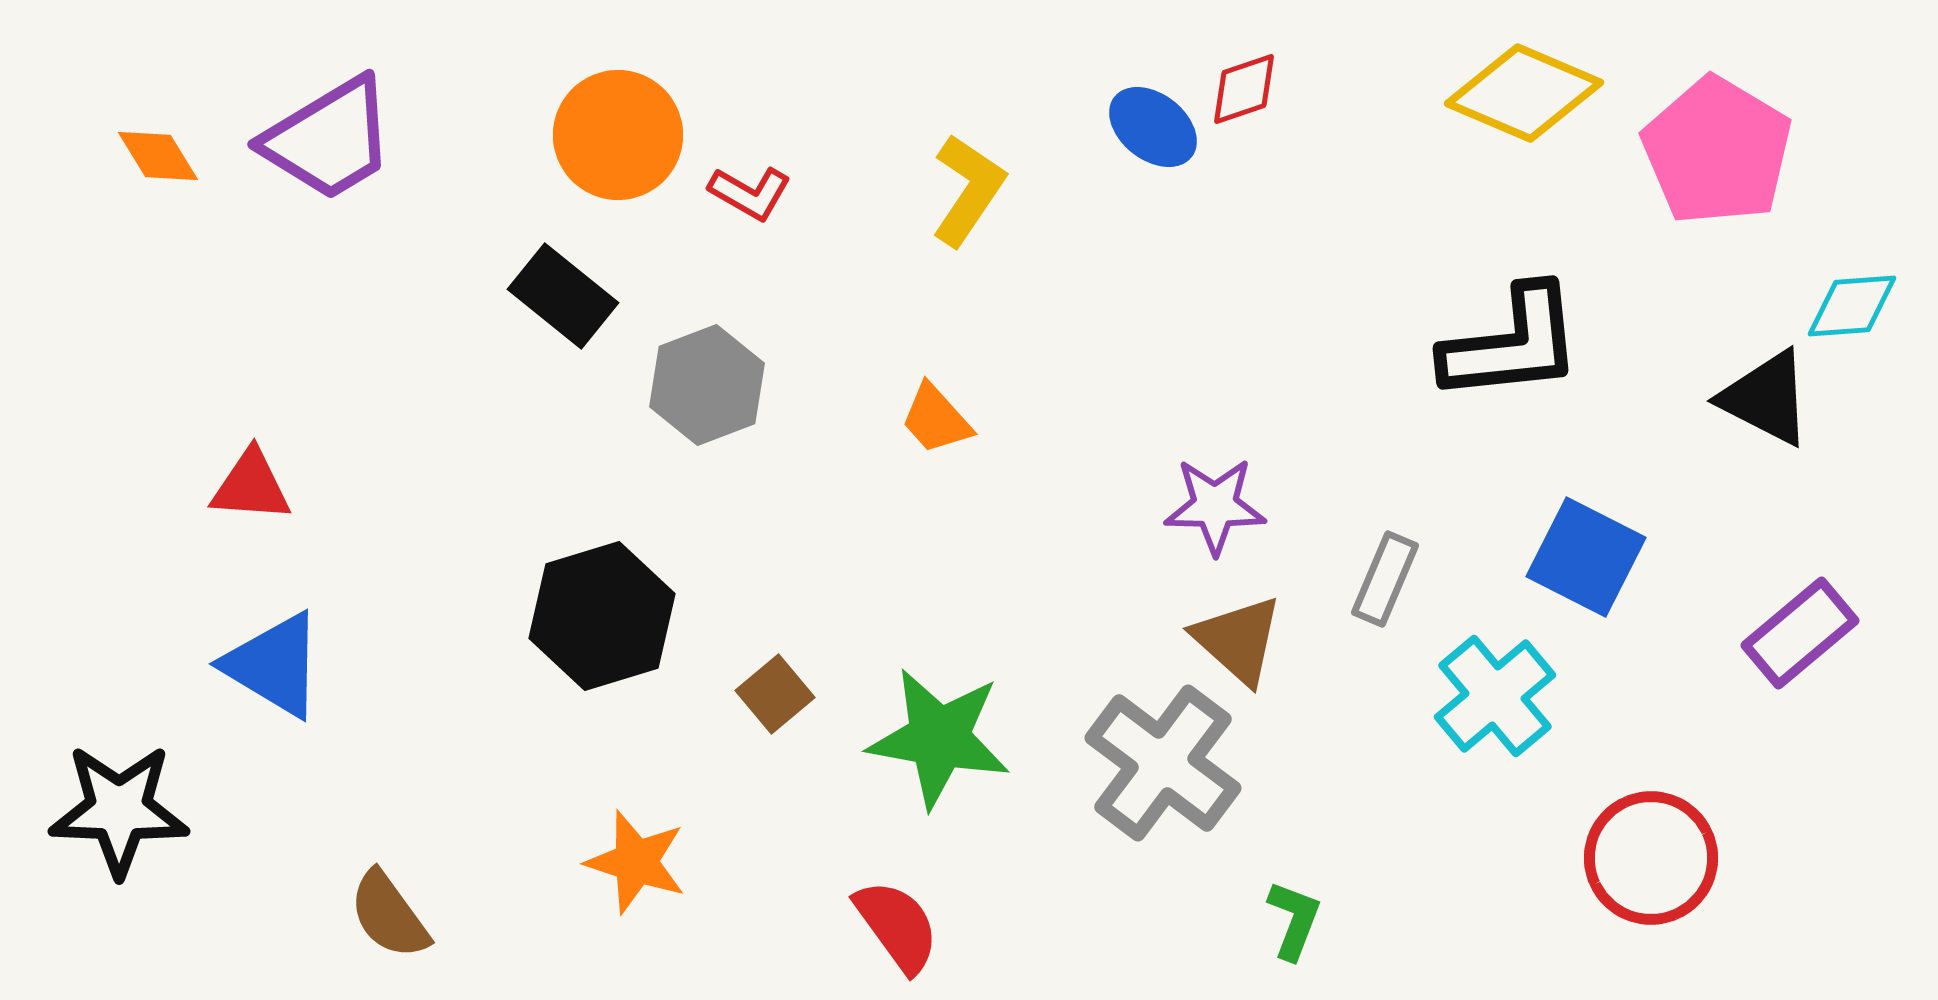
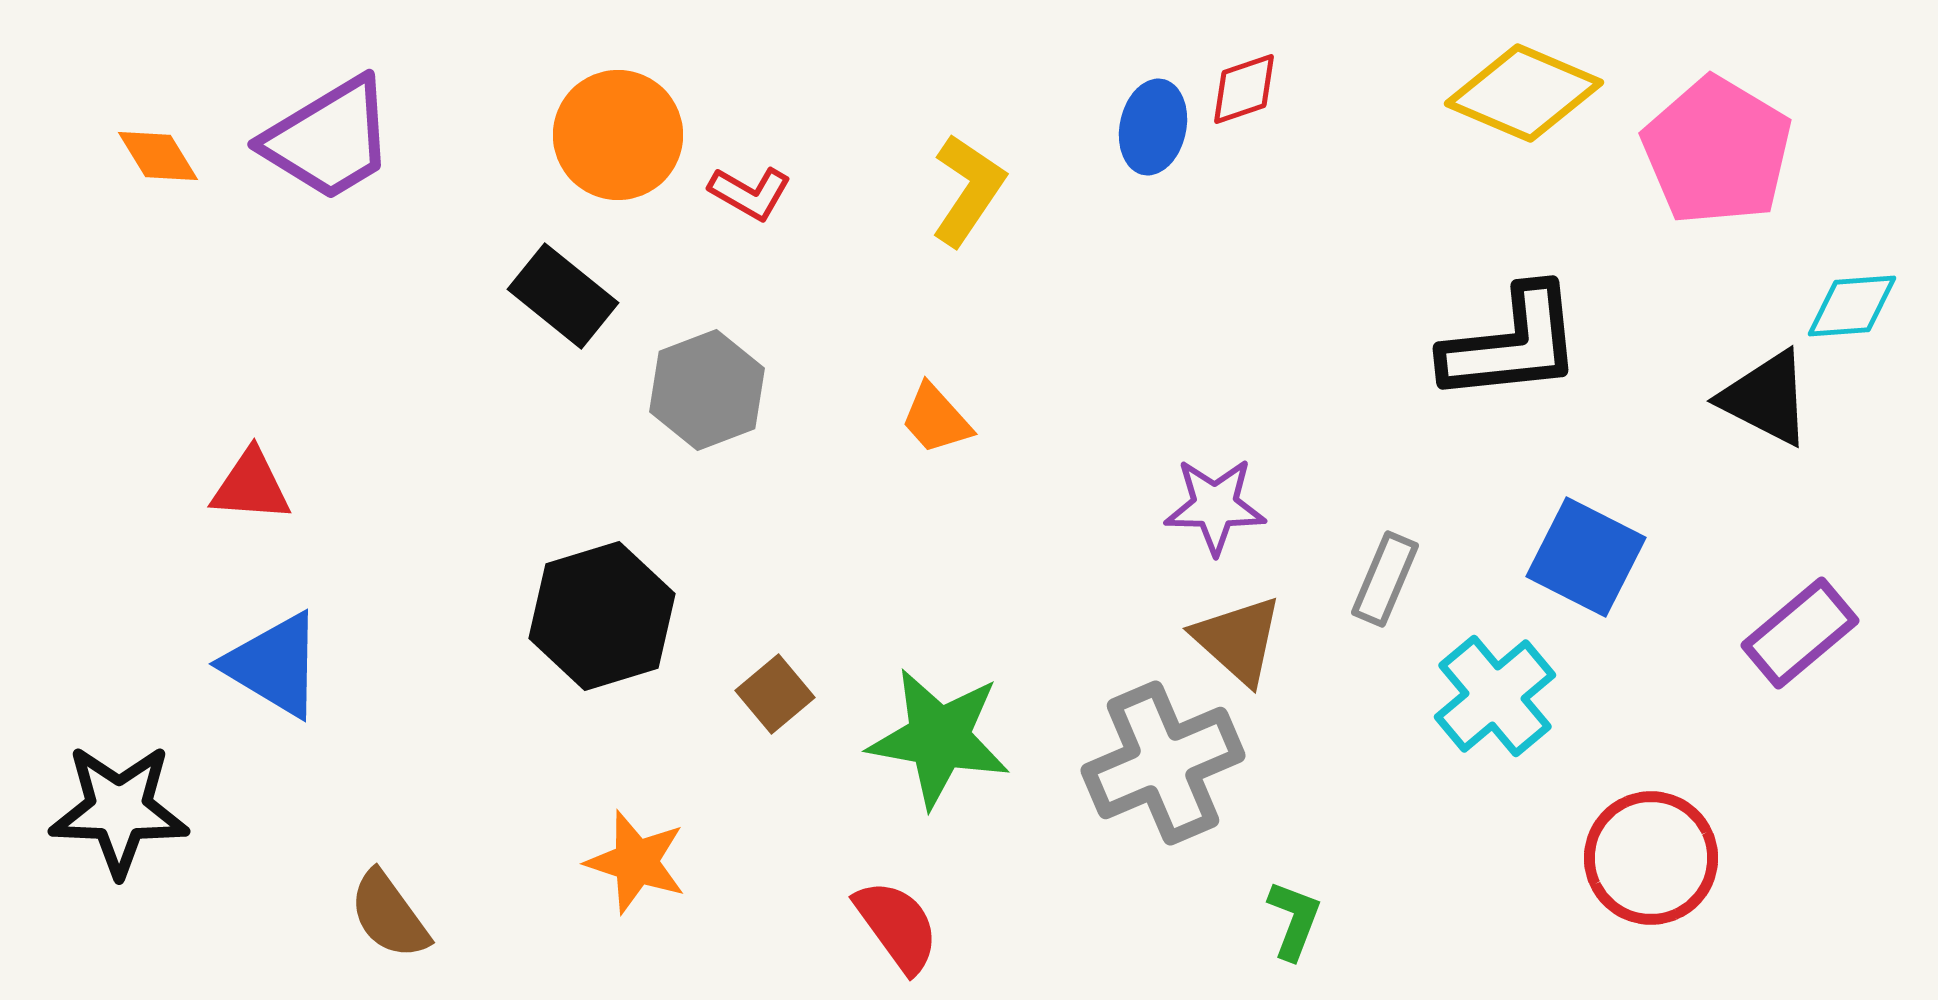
blue ellipse: rotated 64 degrees clockwise
gray hexagon: moved 5 px down
gray cross: rotated 30 degrees clockwise
